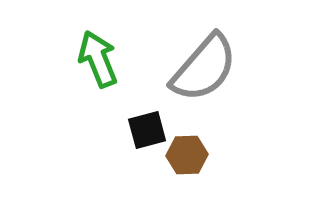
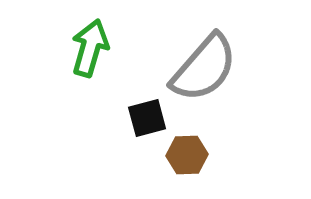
green arrow: moved 8 px left, 11 px up; rotated 38 degrees clockwise
black square: moved 12 px up
